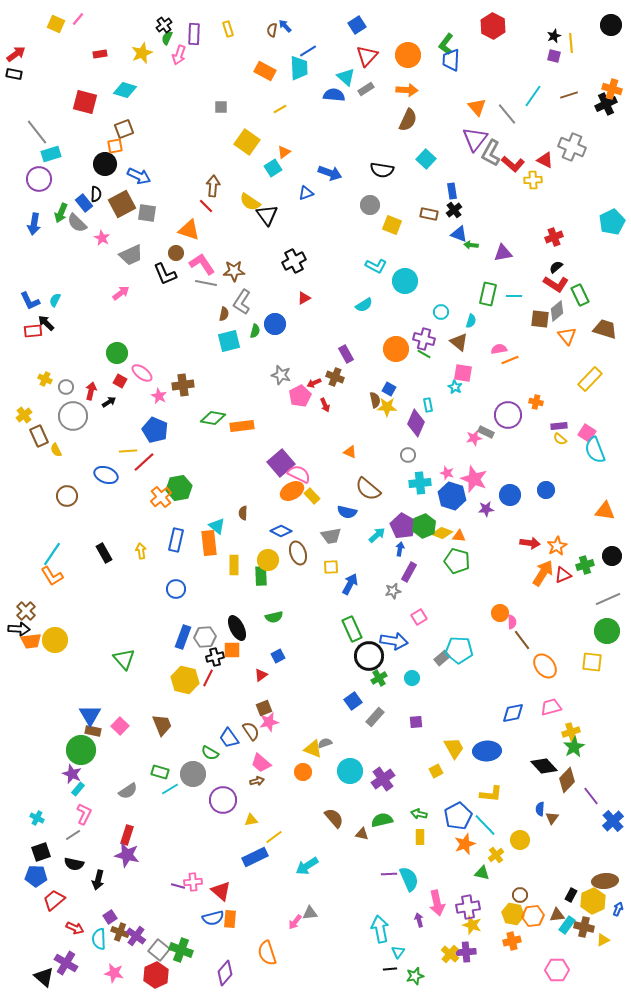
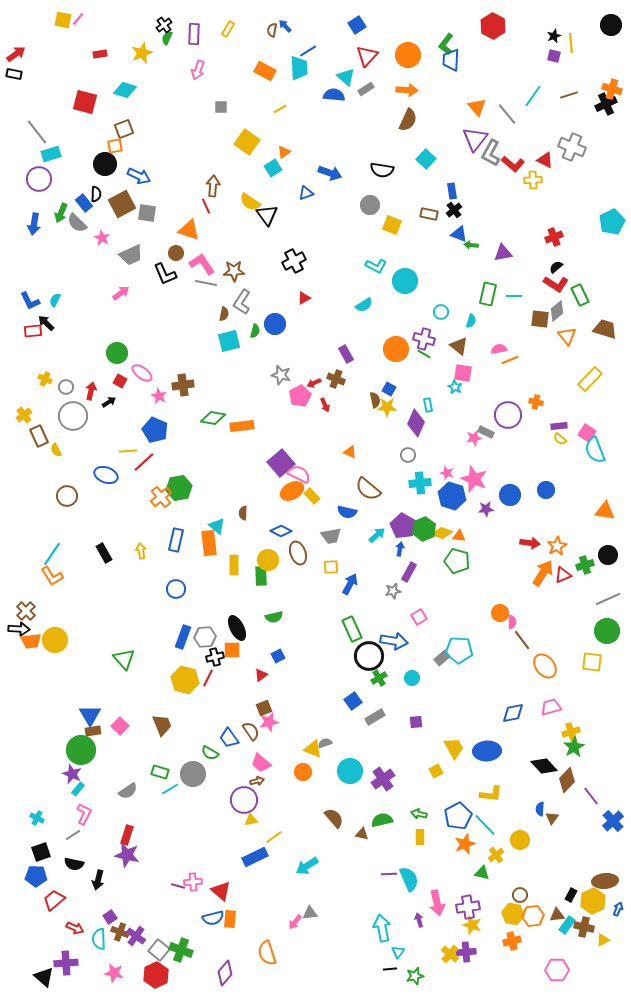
yellow square at (56, 24): moved 7 px right, 4 px up; rotated 12 degrees counterclockwise
yellow rectangle at (228, 29): rotated 49 degrees clockwise
pink arrow at (179, 55): moved 19 px right, 15 px down
red line at (206, 206): rotated 21 degrees clockwise
brown triangle at (459, 342): moved 4 px down
brown cross at (335, 377): moved 1 px right, 2 px down
green hexagon at (424, 526): moved 3 px down
black circle at (612, 556): moved 4 px left, 1 px up
gray rectangle at (375, 717): rotated 18 degrees clockwise
brown rectangle at (93, 731): rotated 21 degrees counterclockwise
purple circle at (223, 800): moved 21 px right
cyan arrow at (380, 929): moved 2 px right, 1 px up
purple cross at (66, 963): rotated 35 degrees counterclockwise
